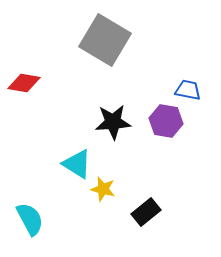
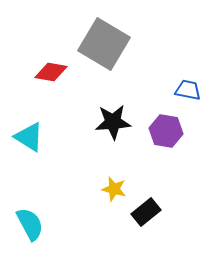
gray square: moved 1 px left, 4 px down
red diamond: moved 27 px right, 11 px up
purple hexagon: moved 10 px down
cyan triangle: moved 48 px left, 27 px up
yellow star: moved 11 px right
cyan semicircle: moved 5 px down
